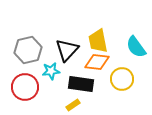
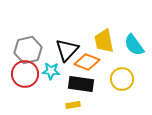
yellow trapezoid: moved 6 px right
cyan semicircle: moved 2 px left, 2 px up
orange diamond: moved 10 px left; rotated 15 degrees clockwise
cyan star: rotated 12 degrees clockwise
red circle: moved 13 px up
yellow rectangle: rotated 24 degrees clockwise
